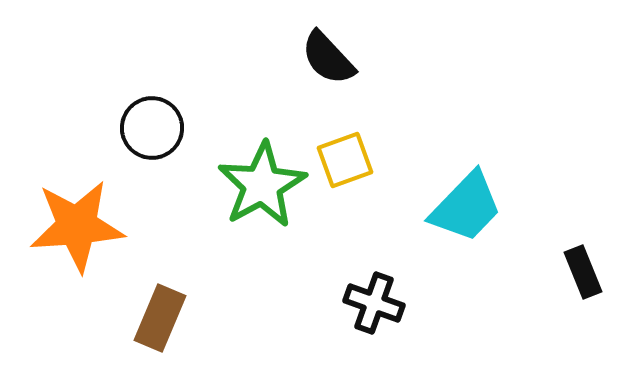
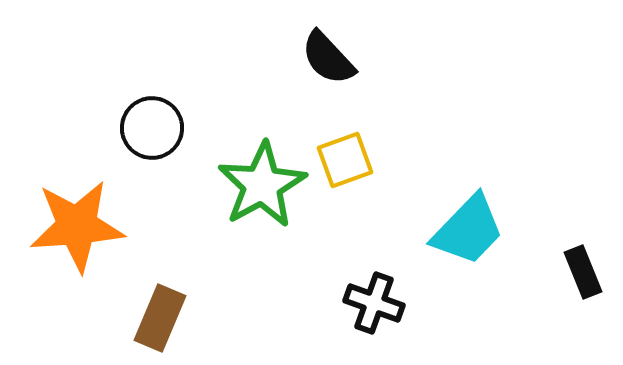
cyan trapezoid: moved 2 px right, 23 px down
